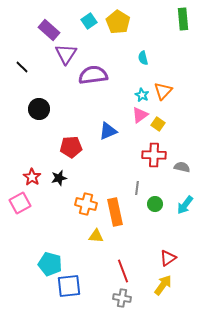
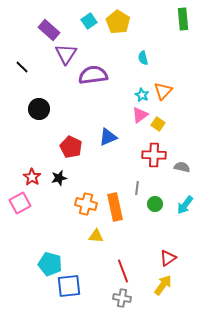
blue triangle: moved 6 px down
red pentagon: rotated 30 degrees clockwise
orange rectangle: moved 5 px up
